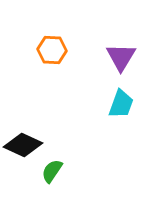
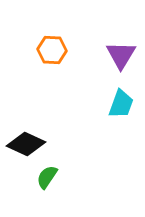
purple triangle: moved 2 px up
black diamond: moved 3 px right, 1 px up
green semicircle: moved 5 px left, 6 px down
